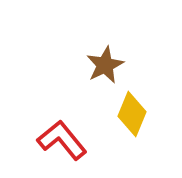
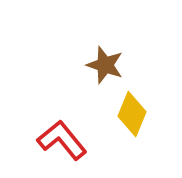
brown star: rotated 27 degrees counterclockwise
